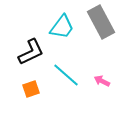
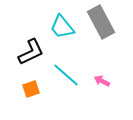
cyan trapezoid: rotated 104 degrees clockwise
